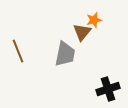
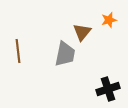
orange star: moved 15 px right
brown line: rotated 15 degrees clockwise
